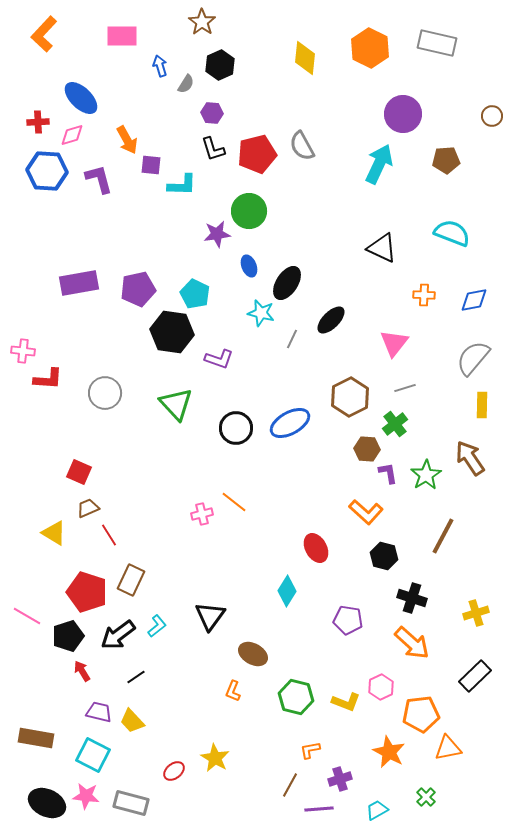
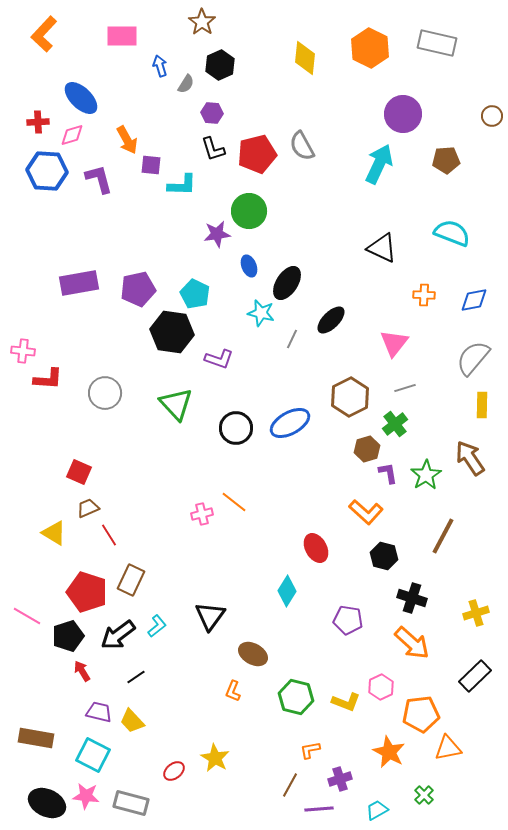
brown hexagon at (367, 449): rotated 20 degrees counterclockwise
green cross at (426, 797): moved 2 px left, 2 px up
